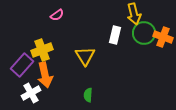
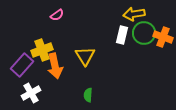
yellow arrow: rotated 95 degrees clockwise
white rectangle: moved 7 px right
orange arrow: moved 10 px right, 9 px up
